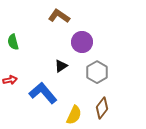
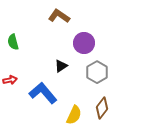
purple circle: moved 2 px right, 1 px down
